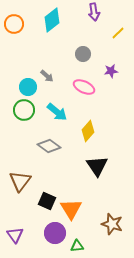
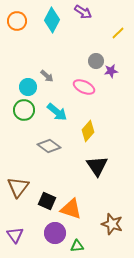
purple arrow: moved 11 px left; rotated 48 degrees counterclockwise
cyan diamond: rotated 25 degrees counterclockwise
orange circle: moved 3 px right, 3 px up
gray circle: moved 13 px right, 7 px down
brown triangle: moved 2 px left, 6 px down
orange triangle: rotated 40 degrees counterclockwise
